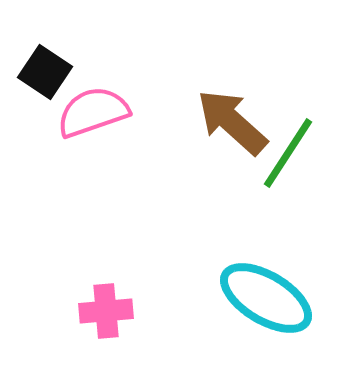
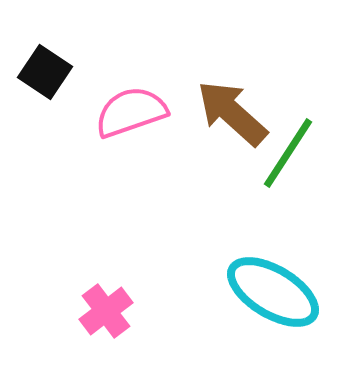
pink semicircle: moved 38 px right
brown arrow: moved 9 px up
cyan ellipse: moved 7 px right, 6 px up
pink cross: rotated 32 degrees counterclockwise
